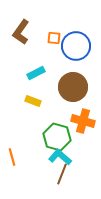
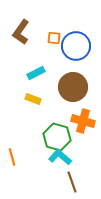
yellow rectangle: moved 2 px up
brown line: moved 10 px right, 8 px down; rotated 40 degrees counterclockwise
